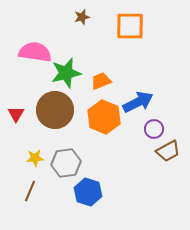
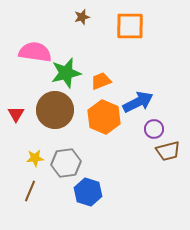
brown trapezoid: rotated 15 degrees clockwise
